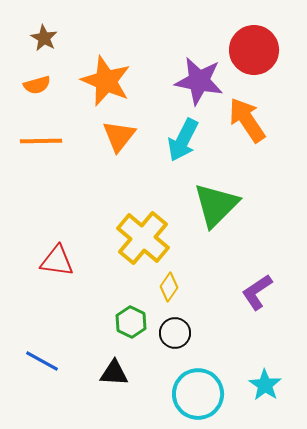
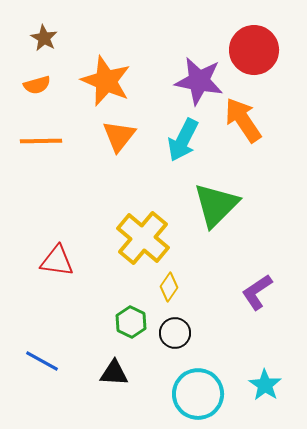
orange arrow: moved 4 px left
